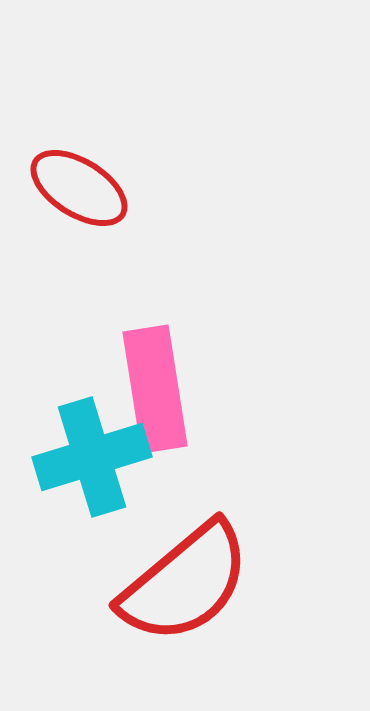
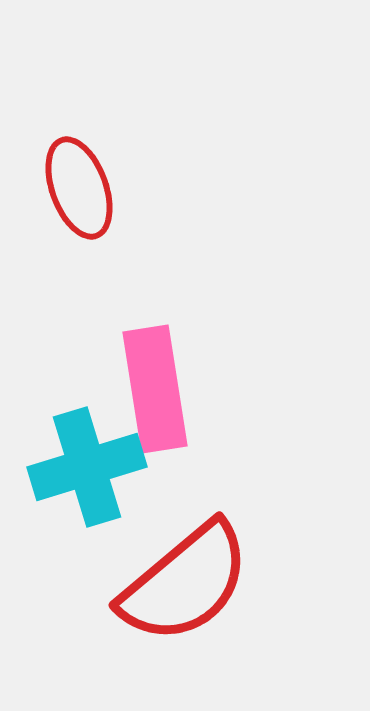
red ellipse: rotated 38 degrees clockwise
cyan cross: moved 5 px left, 10 px down
